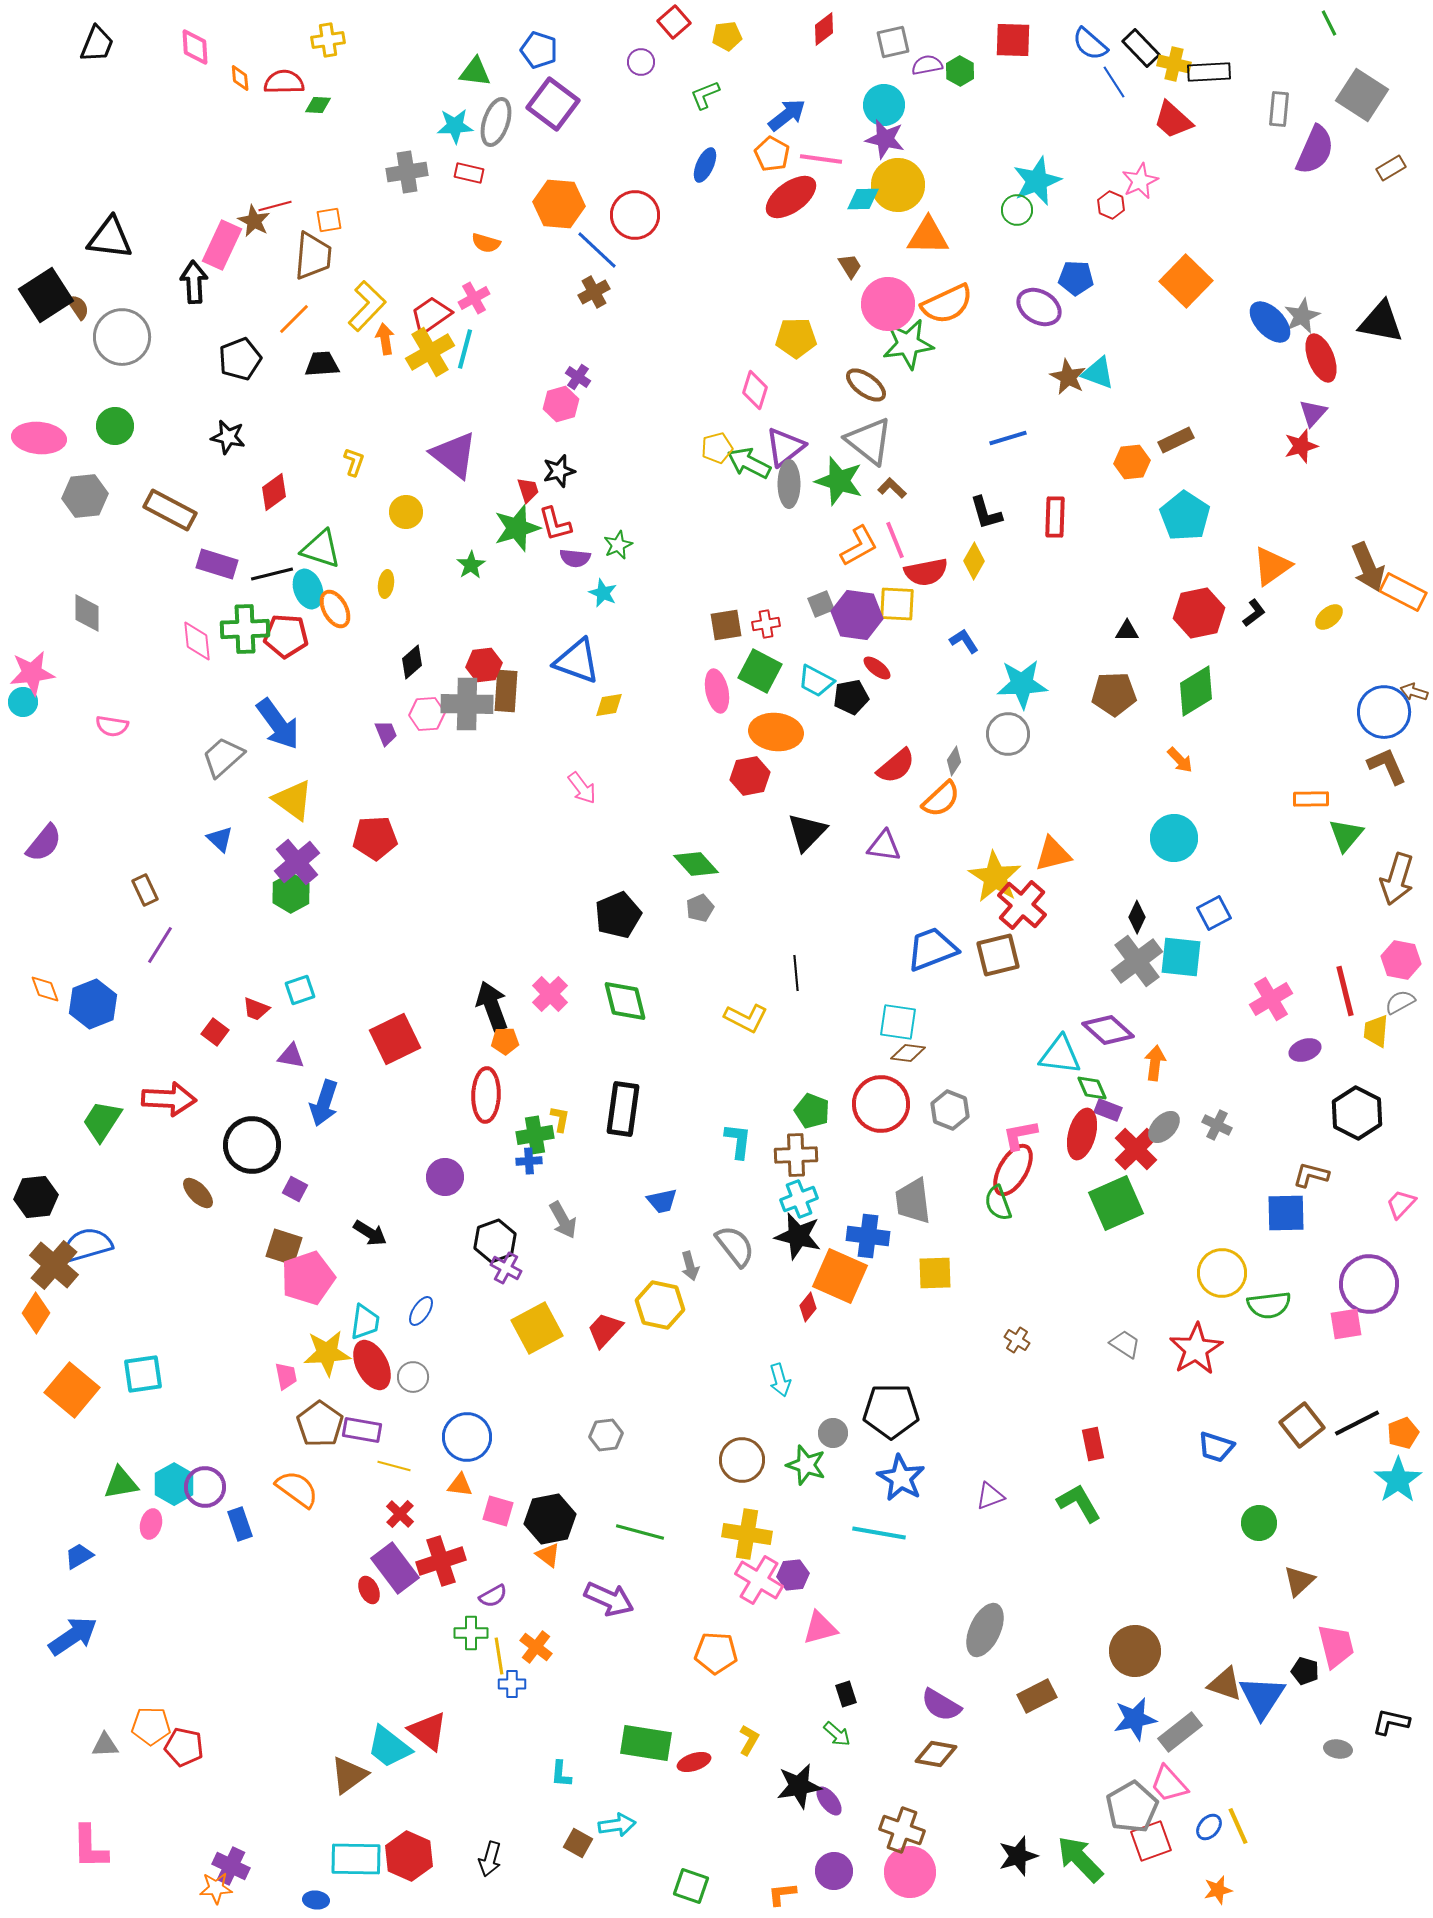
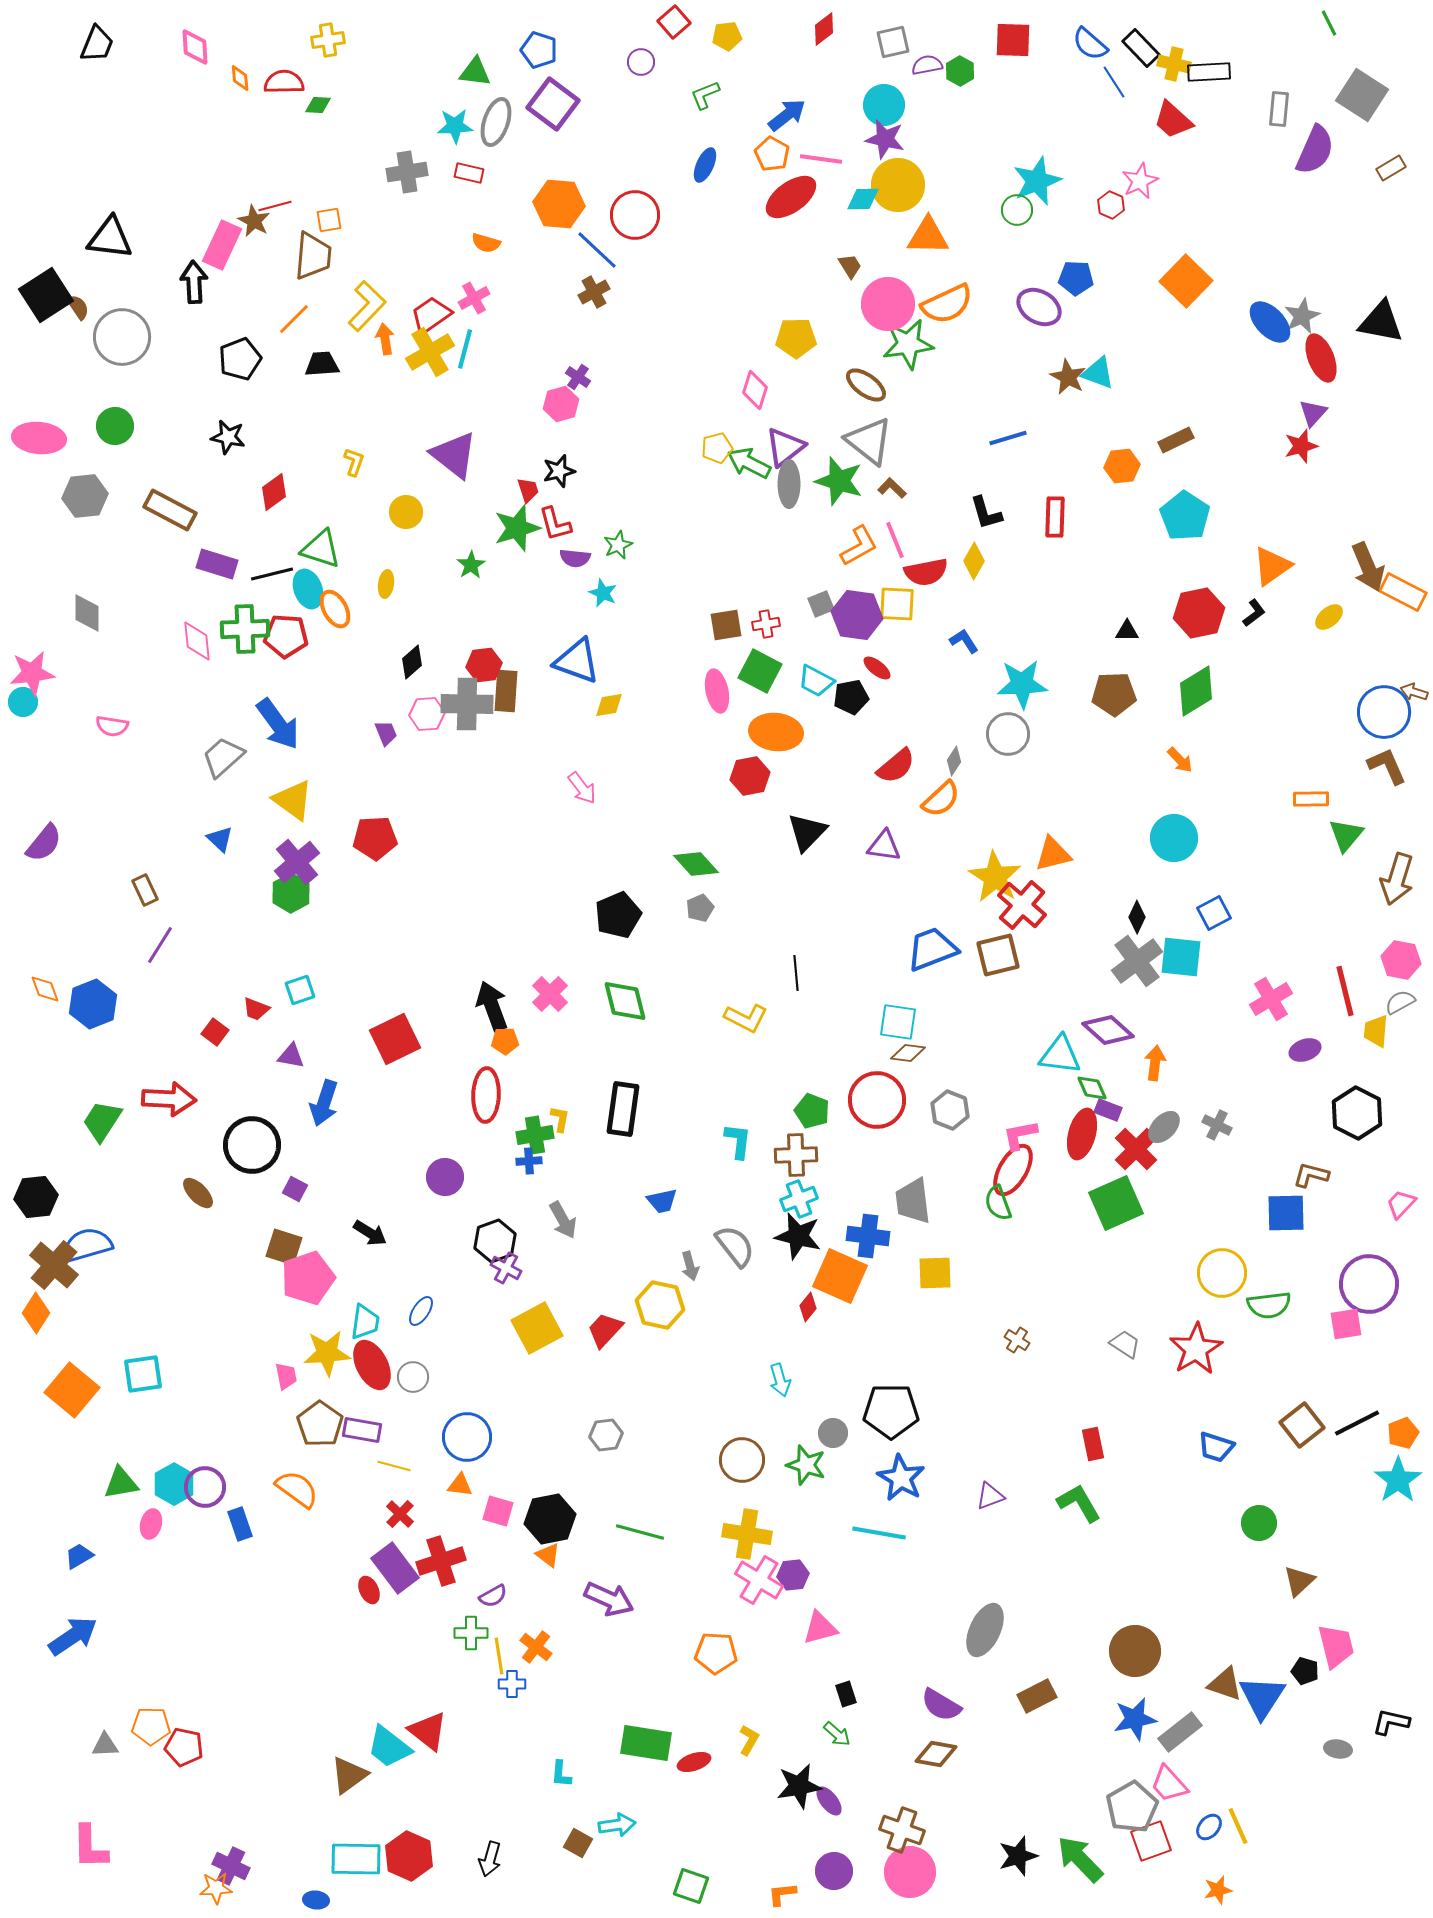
orange hexagon at (1132, 462): moved 10 px left, 4 px down
red circle at (881, 1104): moved 4 px left, 4 px up
